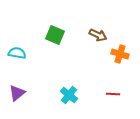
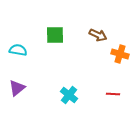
green square: rotated 24 degrees counterclockwise
cyan semicircle: moved 1 px right, 3 px up
purple triangle: moved 5 px up
